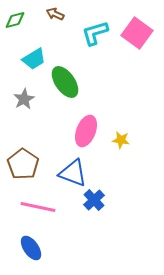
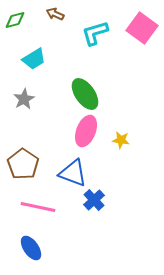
pink square: moved 5 px right, 5 px up
green ellipse: moved 20 px right, 12 px down
